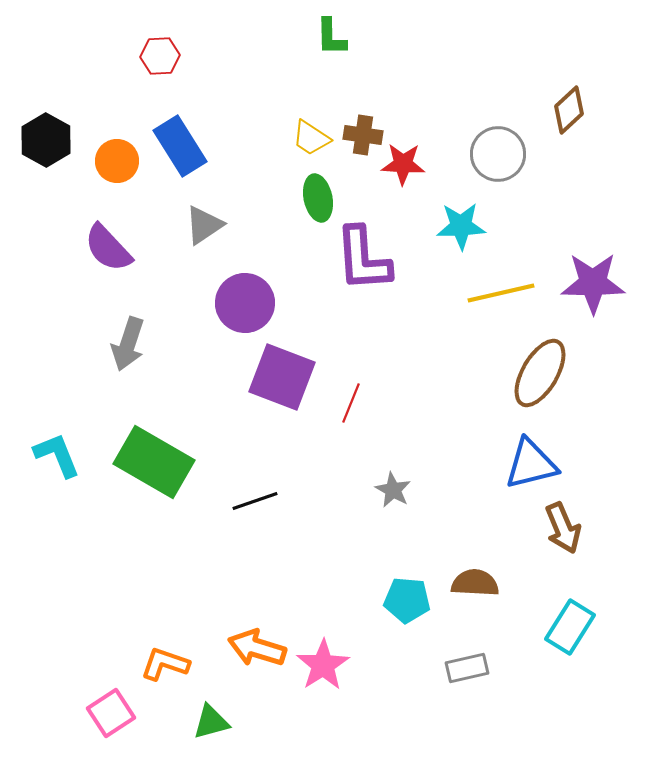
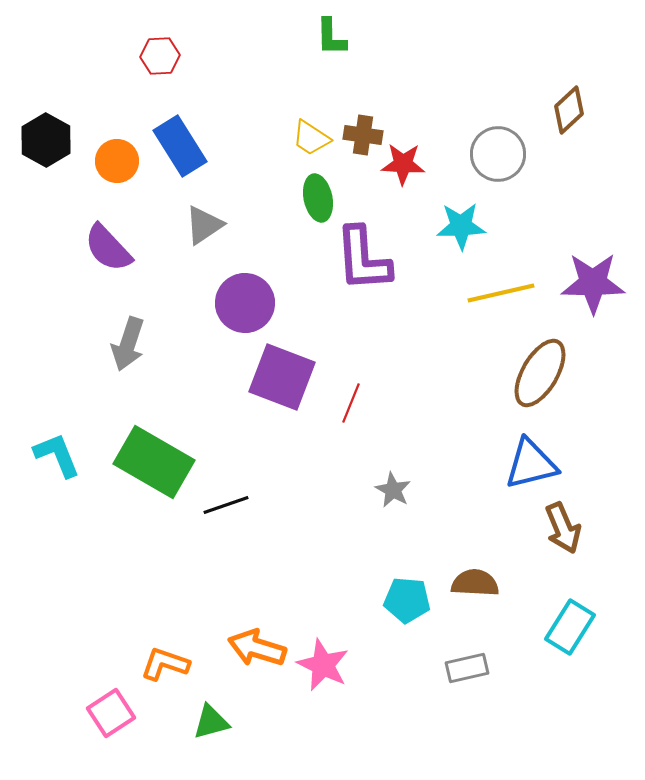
black line: moved 29 px left, 4 px down
pink star: rotated 14 degrees counterclockwise
